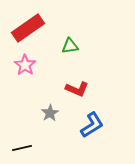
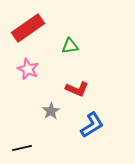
pink star: moved 3 px right, 4 px down; rotated 10 degrees counterclockwise
gray star: moved 1 px right, 2 px up
